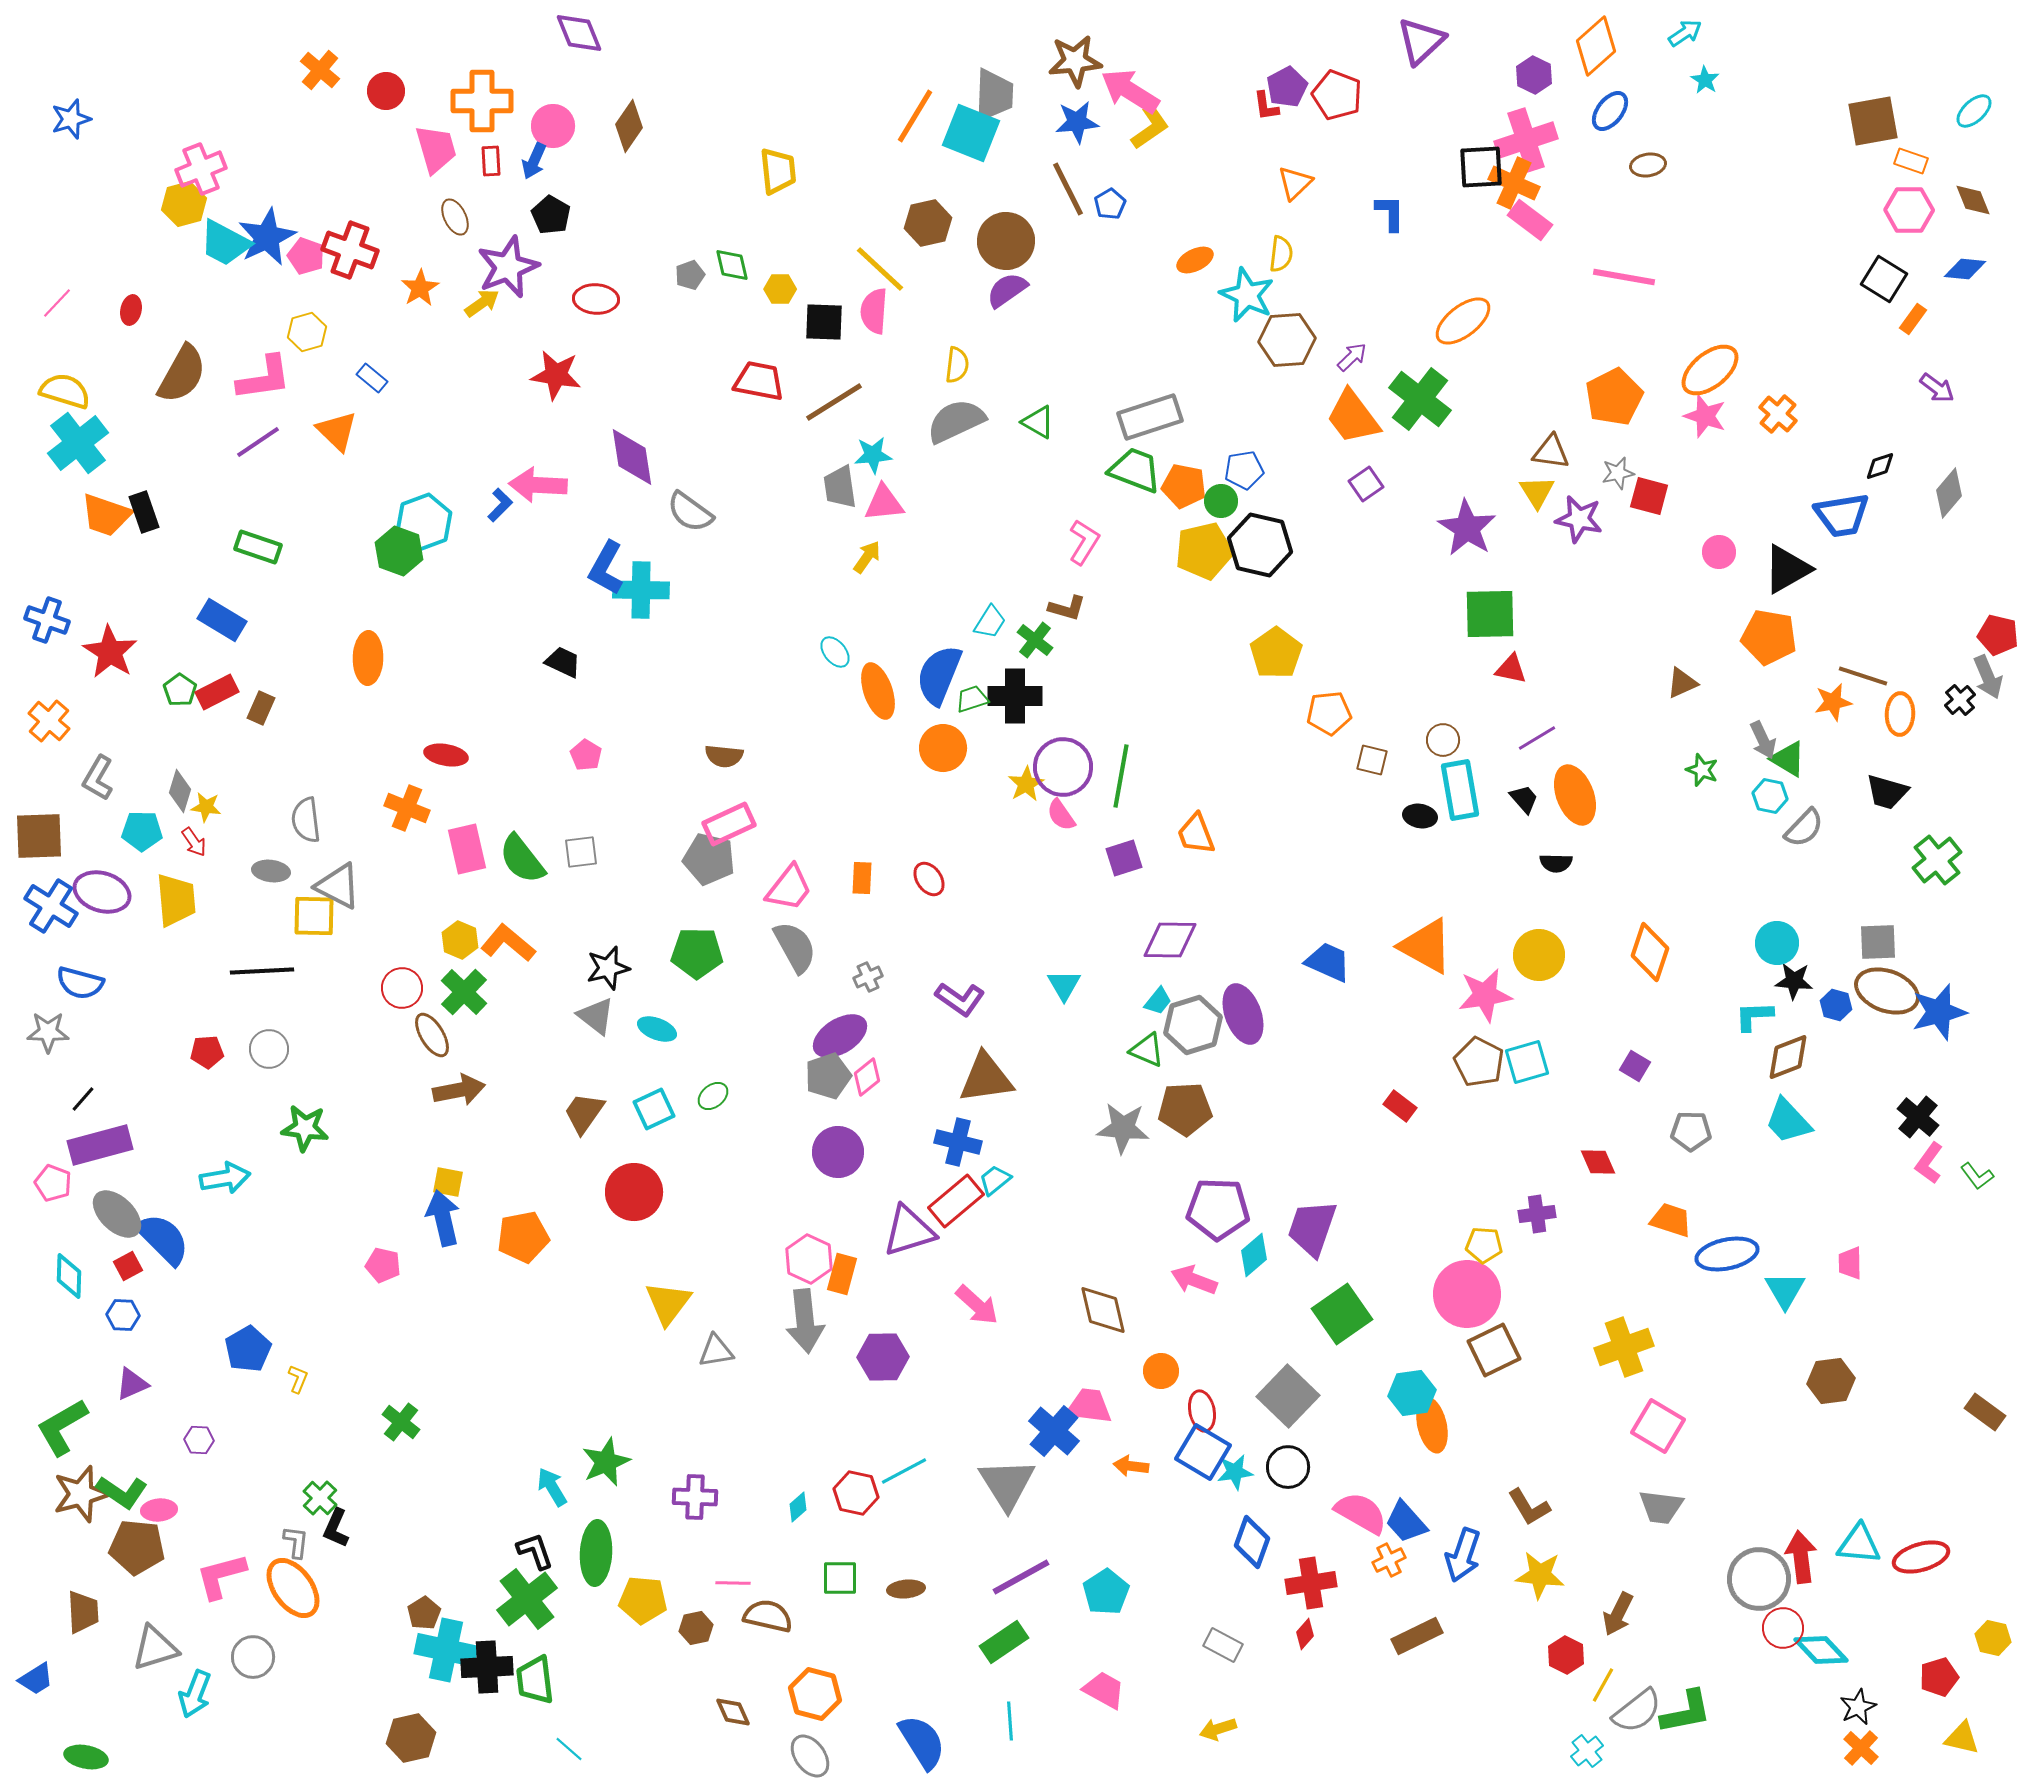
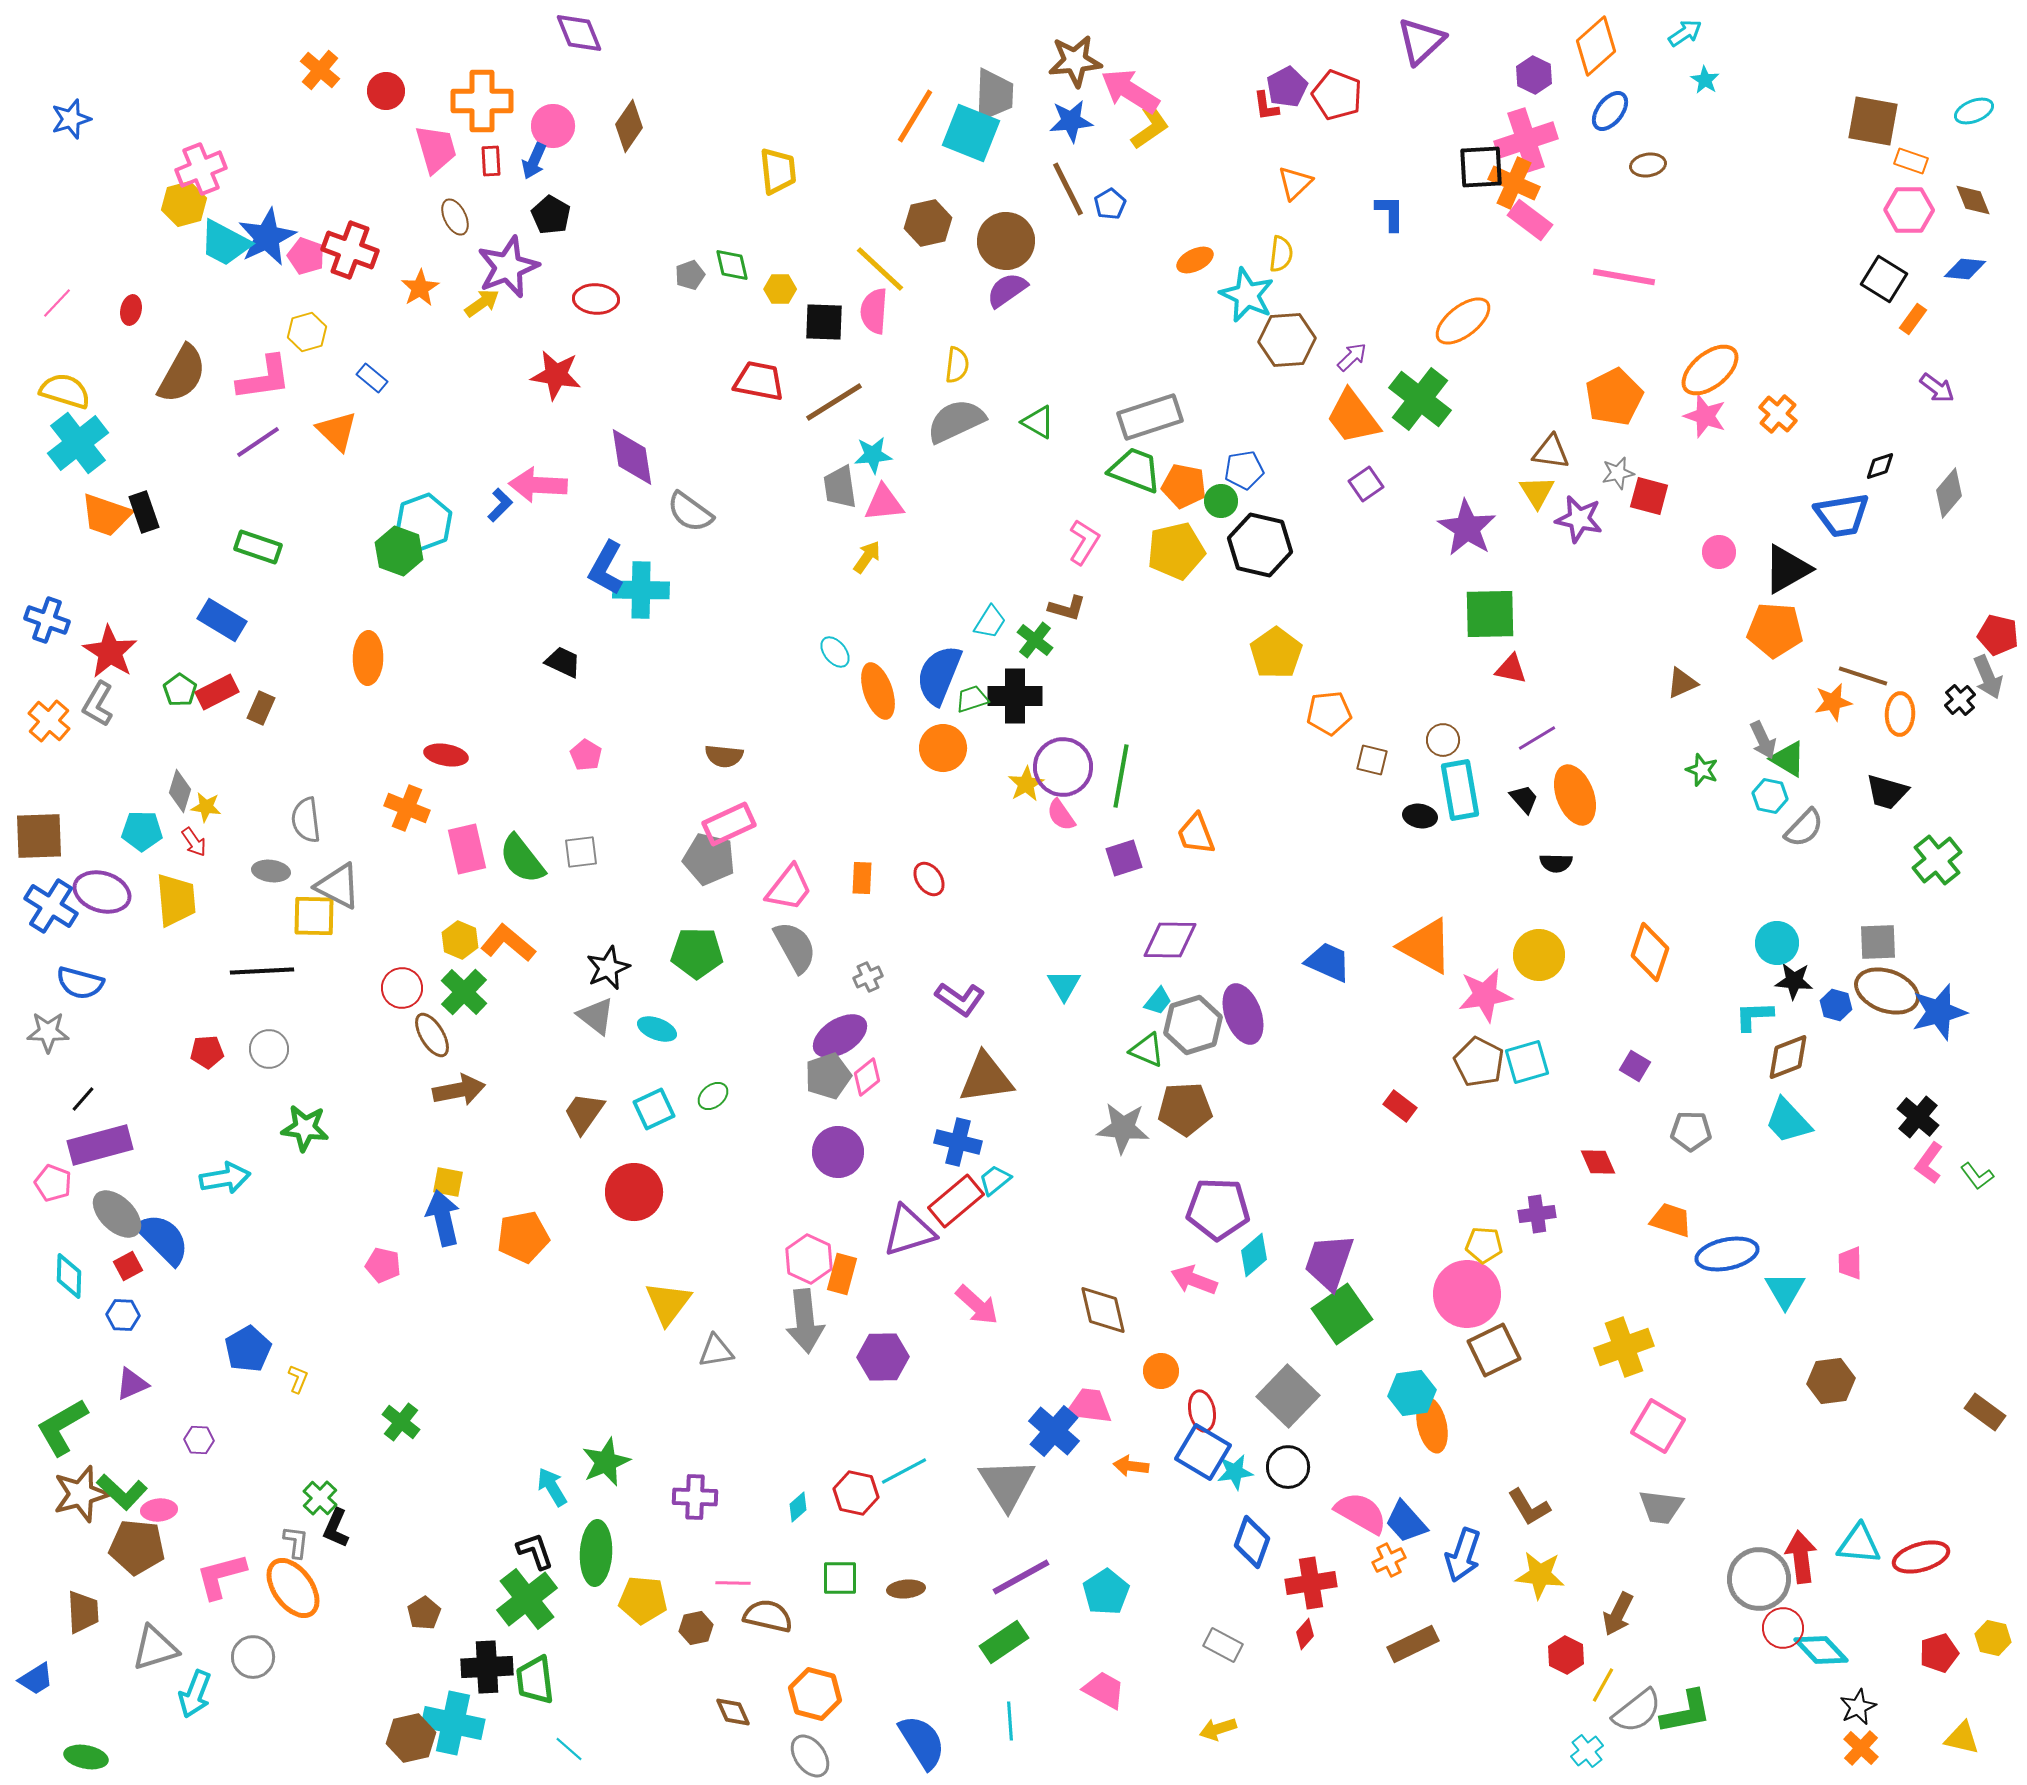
cyan ellipse at (1974, 111): rotated 21 degrees clockwise
brown square at (1873, 121): rotated 20 degrees clockwise
blue star at (1077, 122): moved 6 px left, 1 px up
yellow pentagon at (1204, 551): moved 28 px left
orange pentagon at (1769, 637): moved 6 px right, 7 px up; rotated 6 degrees counterclockwise
gray L-shape at (98, 778): moved 74 px up
black star at (608, 968): rotated 9 degrees counterclockwise
purple trapezoid at (1312, 1228): moved 17 px right, 34 px down
green L-shape at (122, 1492): rotated 9 degrees clockwise
brown rectangle at (1417, 1636): moved 4 px left, 8 px down
cyan cross at (446, 1650): moved 7 px right, 73 px down
red pentagon at (1939, 1677): moved 24 px up
